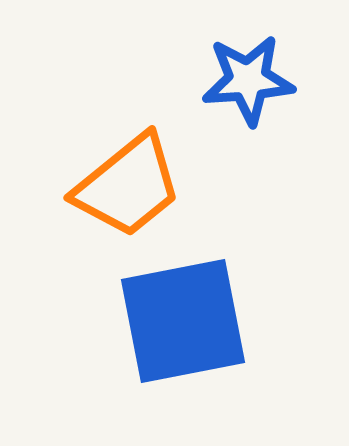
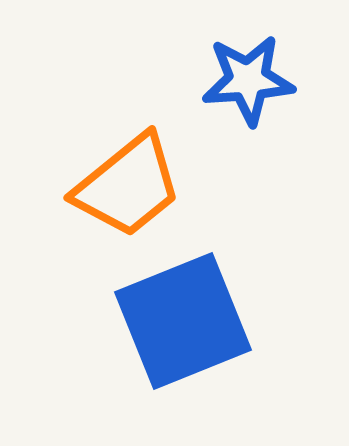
blue square: rotated 11 degrees counterclockwise
